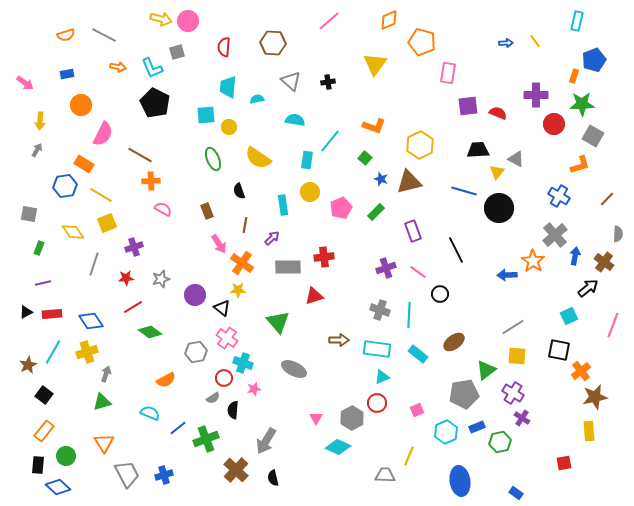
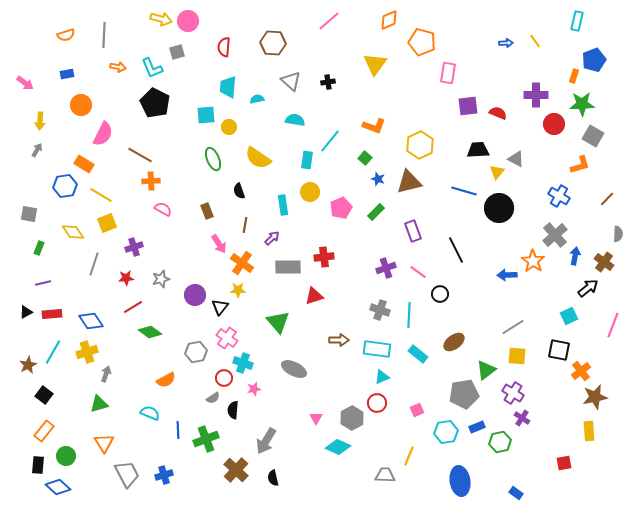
gray line at (104, 35): rotated 65 degrees clockwise
blue star at (381, 179): moved 3 px left
black triangle at (222, 308): moved 2 px left, 1 px up; rotated 30 degrees clockwise
green triangle at (102, 402): moved 3 px left, 2 px down
blue line at (178, 428): moved 2 px down; rotated 54 degrees counterclockwise
cyan hexagon at (446, 432): rotated 15 degrees clockwise
